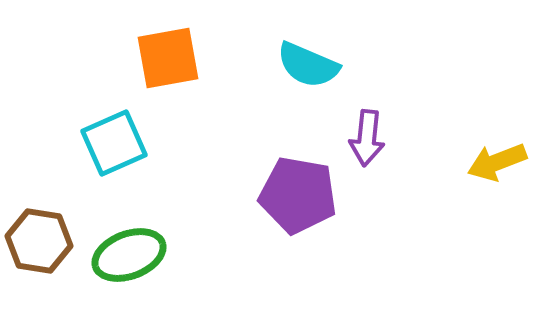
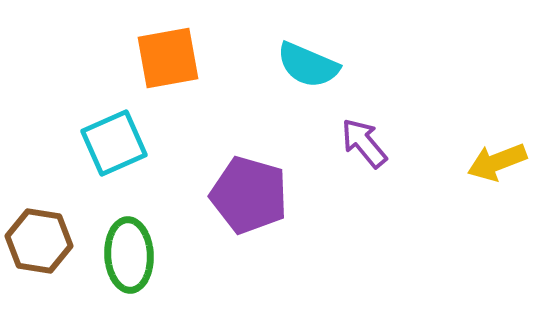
purple arrow: moved 3 px left, 5 px down; rotated 134 degrees clockwise
purple pentagon: moved 49 px left; rotated 6 degrees clockwise
green ellipse: rotated 72 degrees counterclockwise
